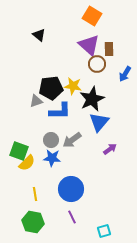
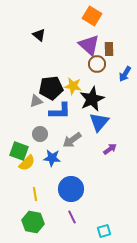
gray circle: moved 11 px left, 6 px up
